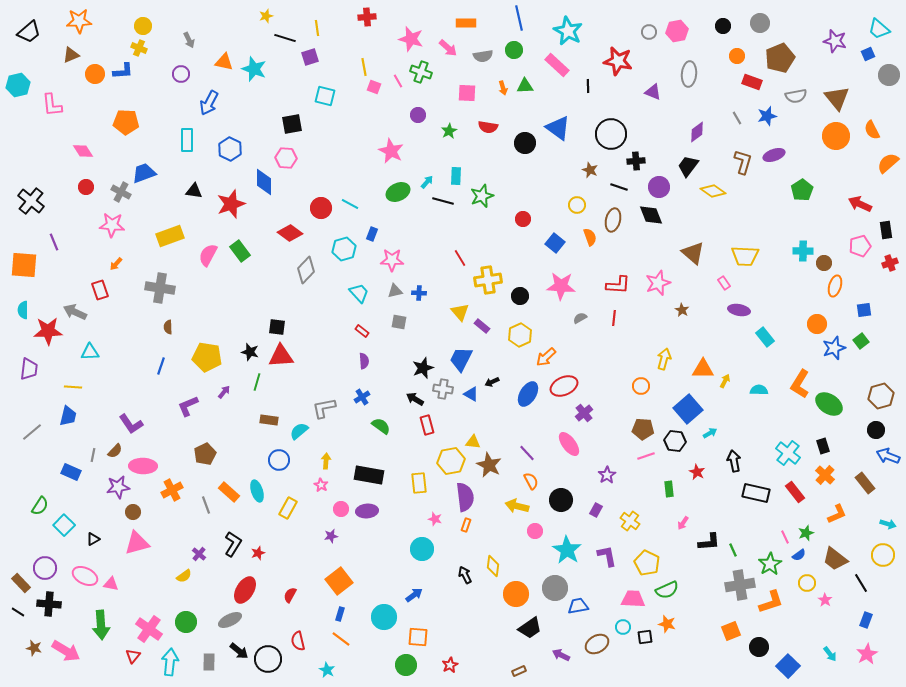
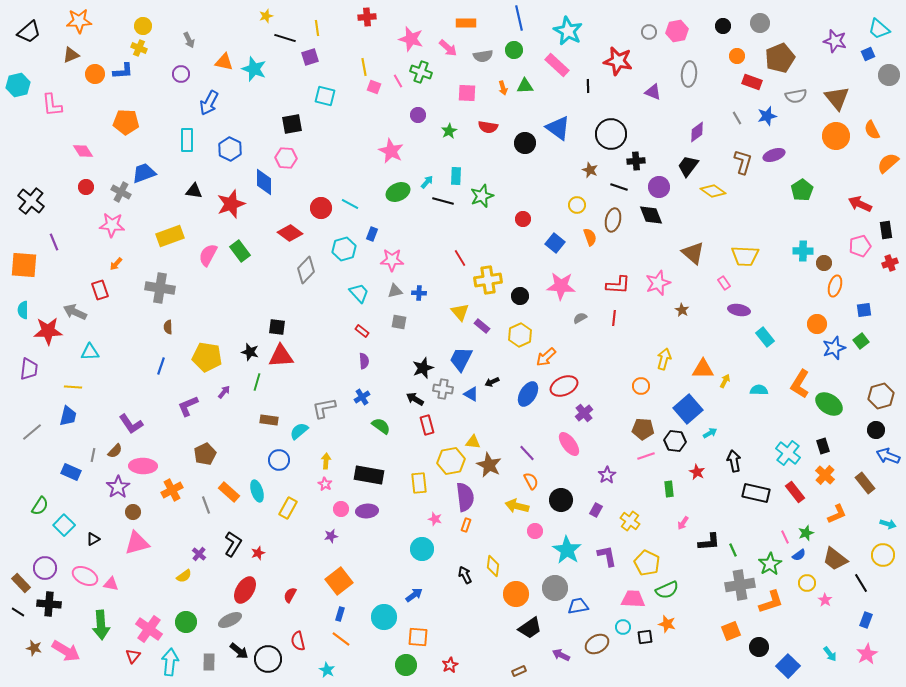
pink star at (321, 485): moved 4 px right, 1 px up
purple star at (118, 487): rotated 25 degrees counterclockwise
